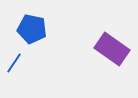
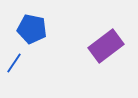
purple rectangle: moved 6 px left, 3 px up; rotated 72 degrees counterclockwise
